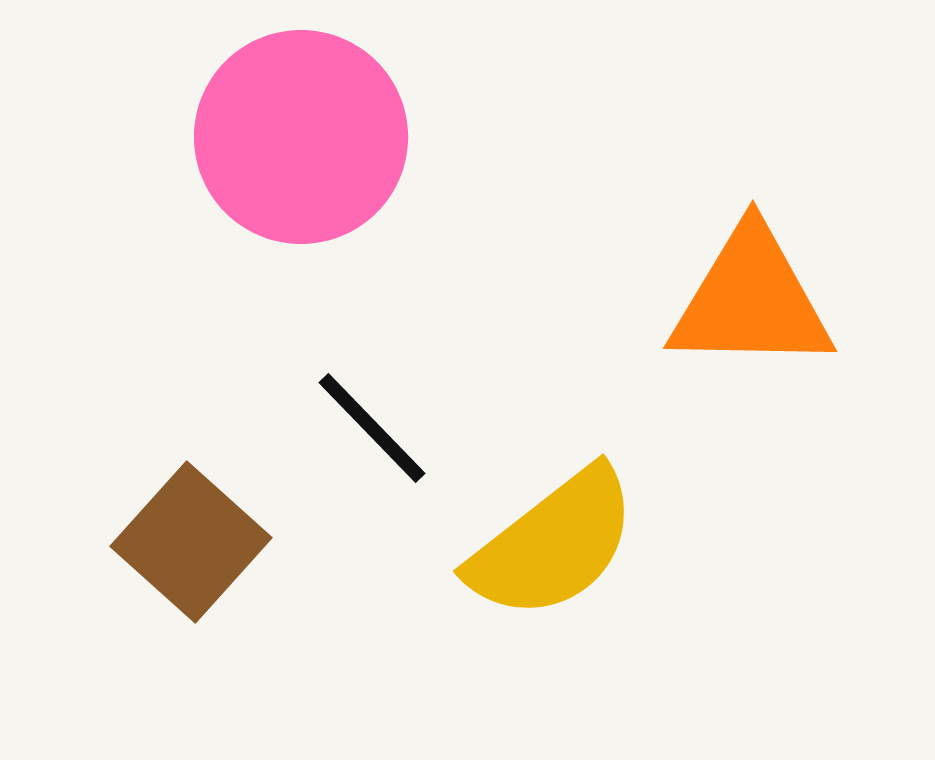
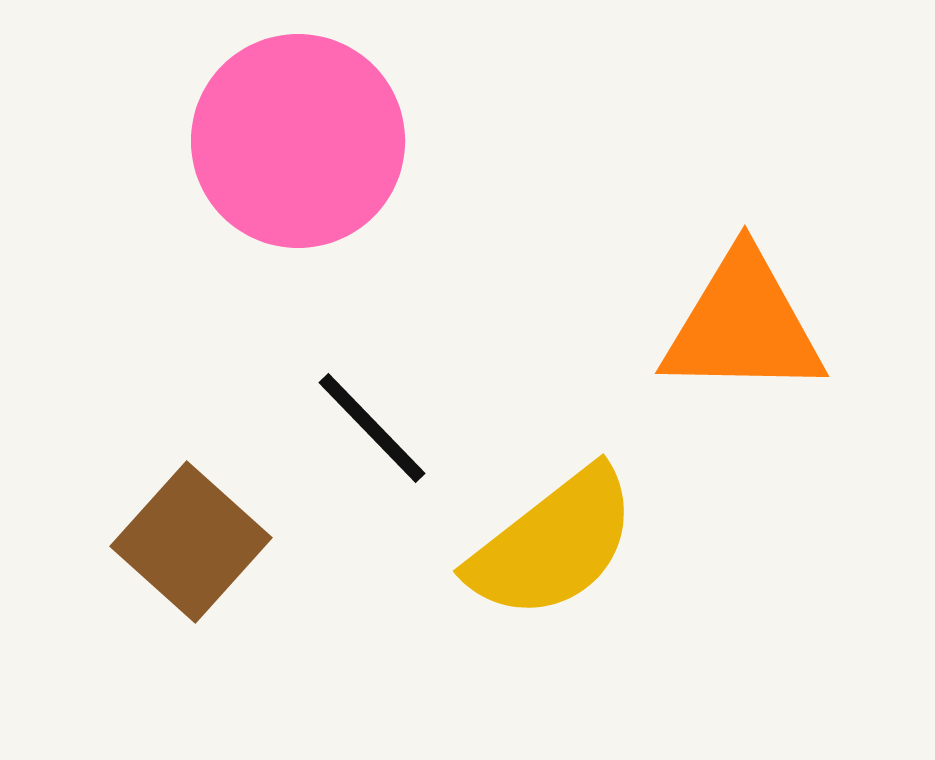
pink circle: moved 3 px left, 4 px down
orange triangle: moved 8 px left, 25 px down
